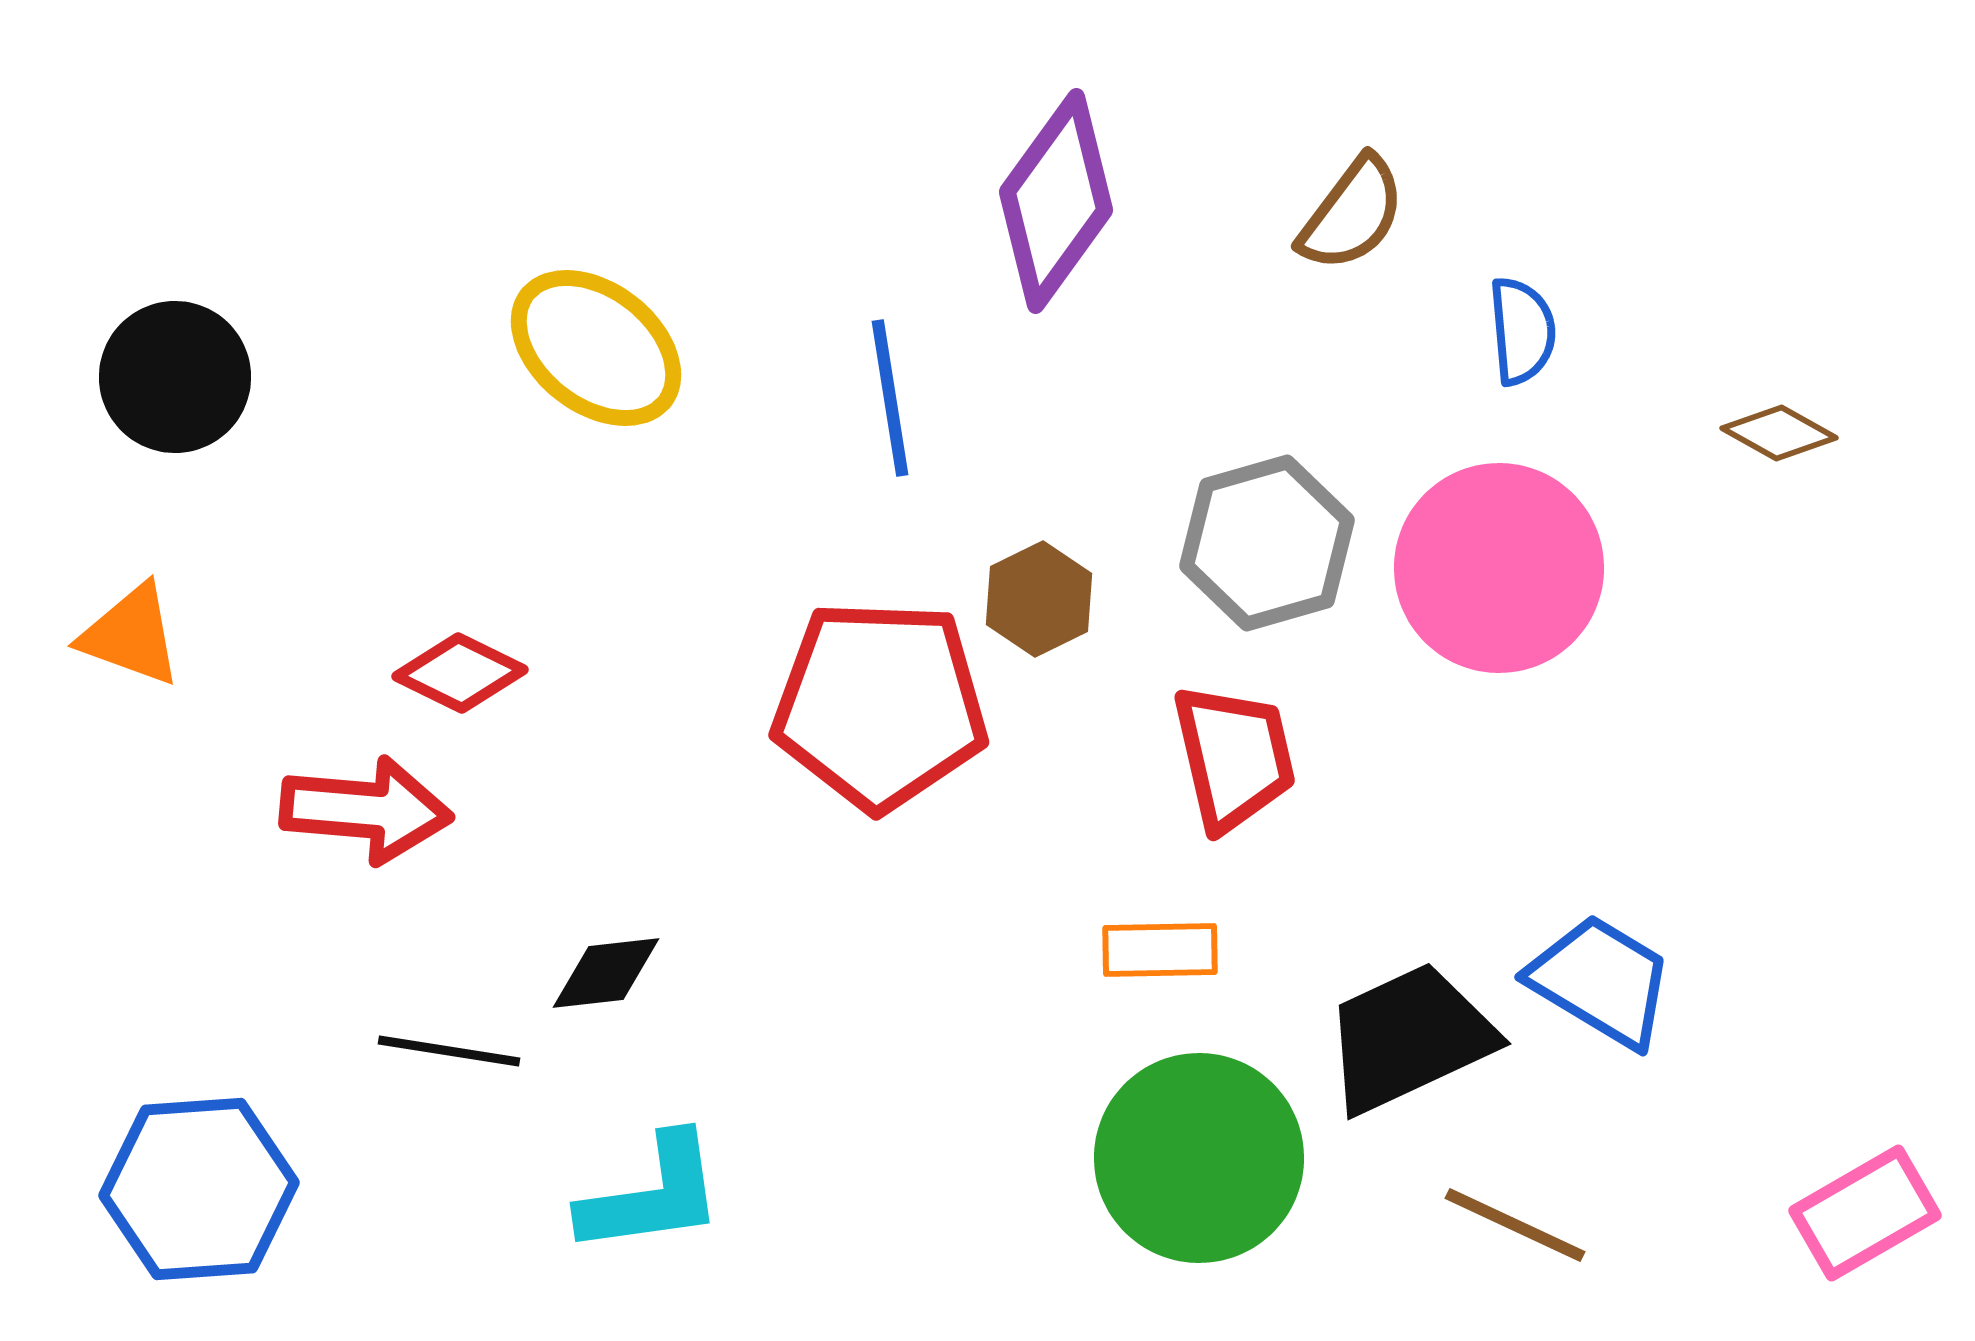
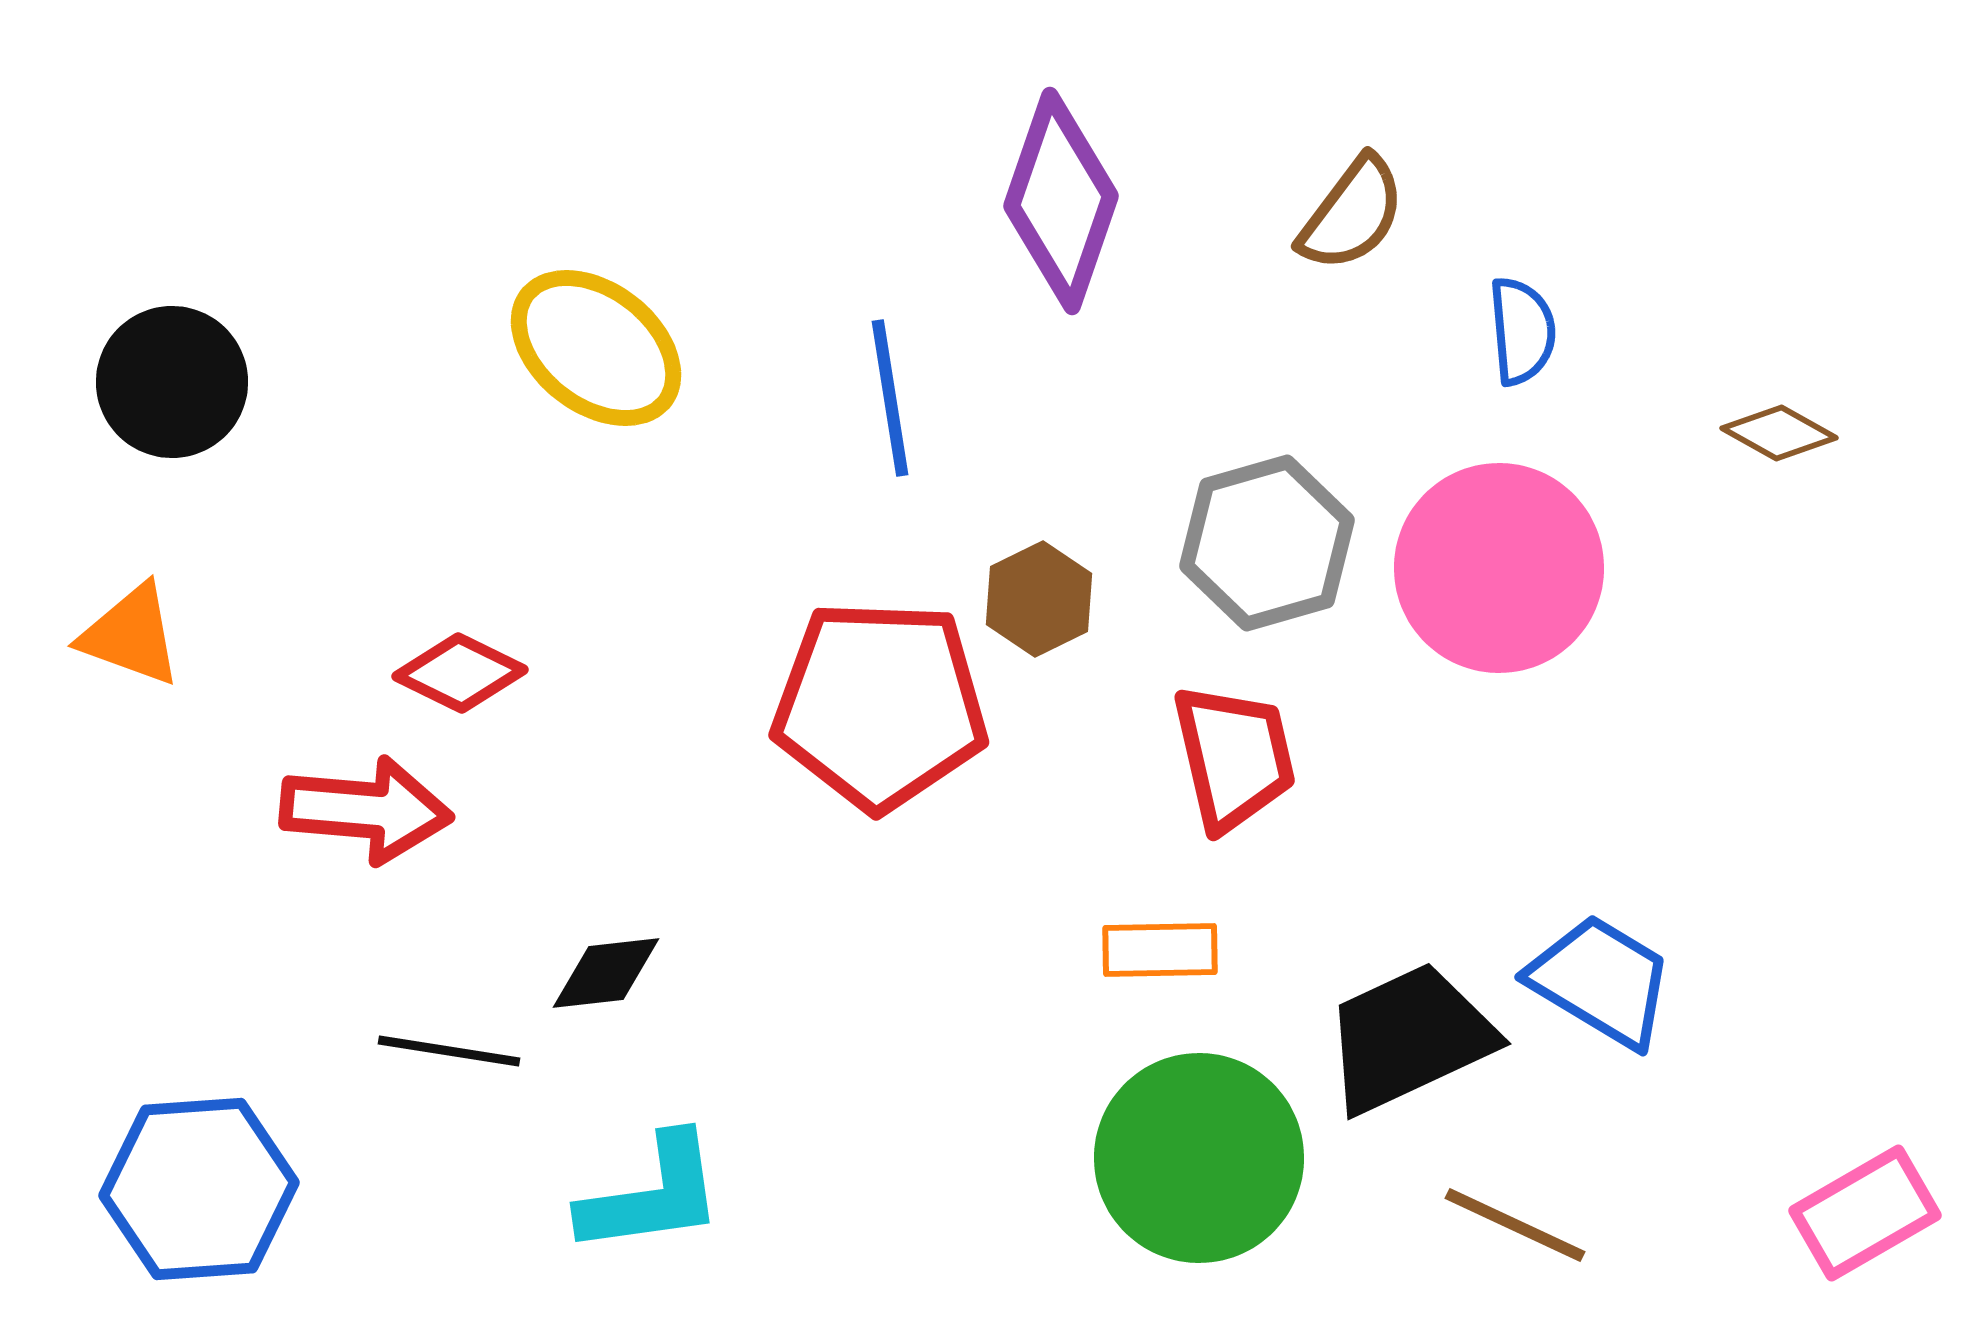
purple diamond: moved 5 px right; rotated 17 degrees counterclockwise
black circle: moved 3 px left, 5 px down
